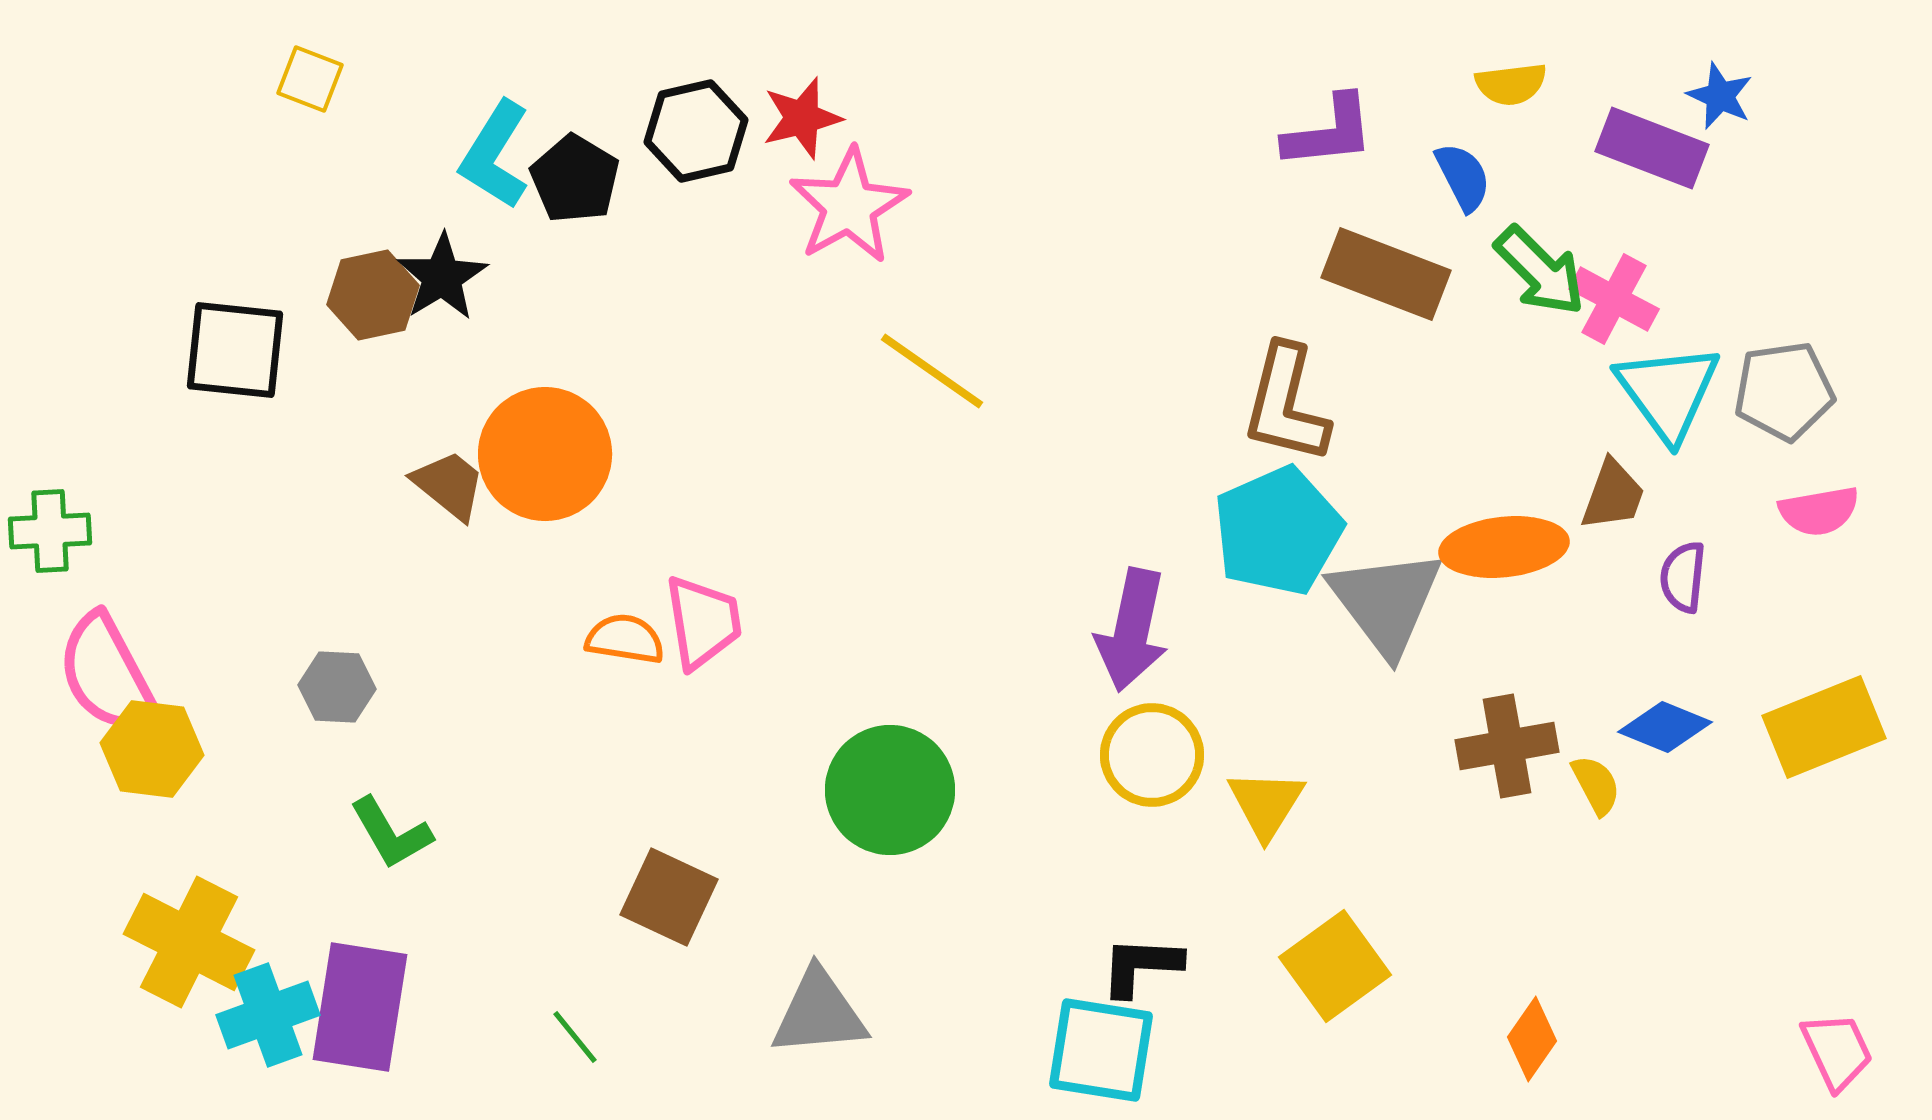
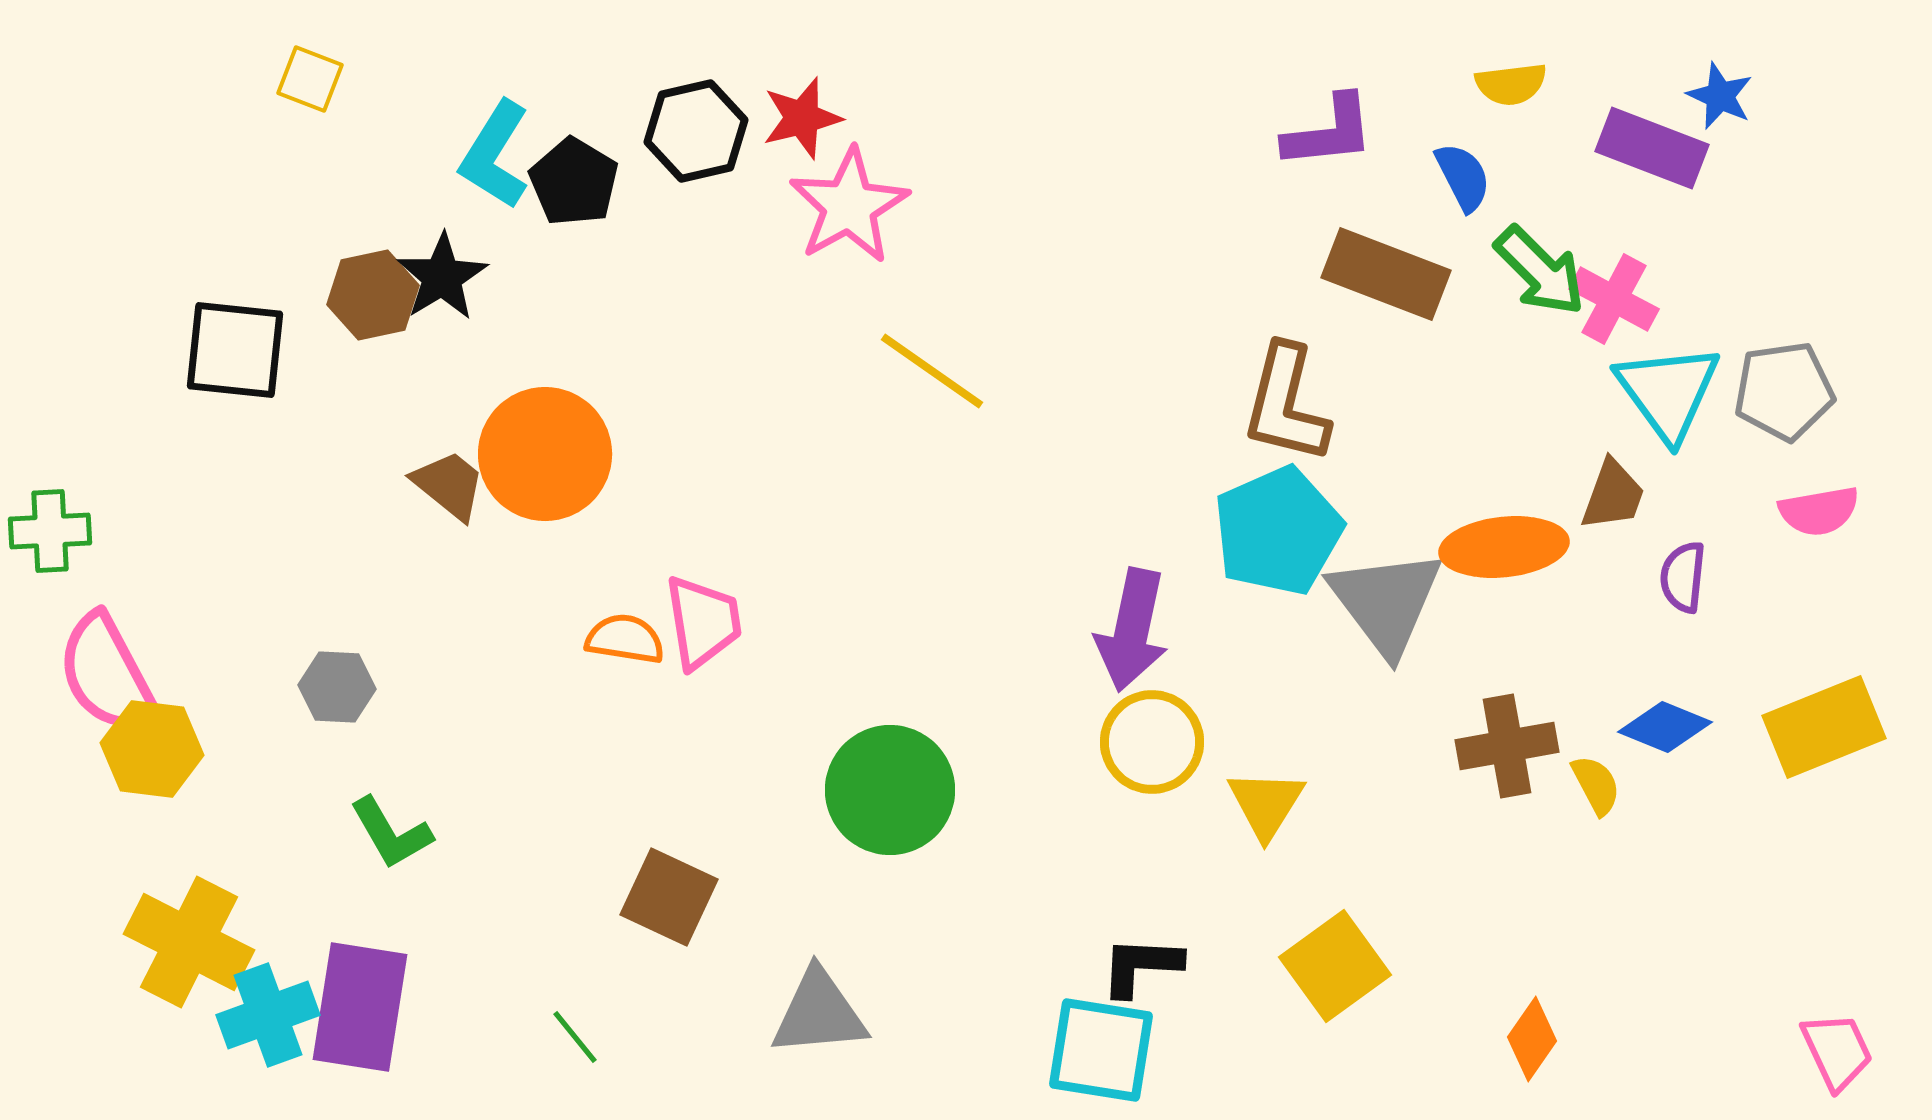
black pentagon at (575, 179): moved 1 px left, 3 px down
yellow circle at (1152, 755): moved 13 px up
